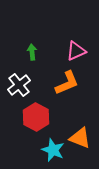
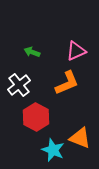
green arrow: rotated 63 degrees counterclockwise
